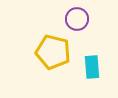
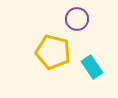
cyan rectangle: rotated 30 degrees counterclockwise
